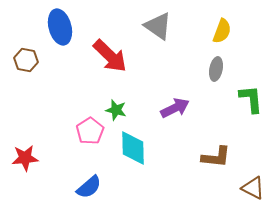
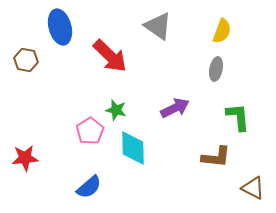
green L-shape: moved 13 px left, 18 px down
